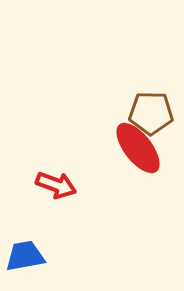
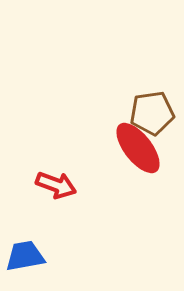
brown pentagon: moved 1 px right; rotated 9 degrees counterclockwise
